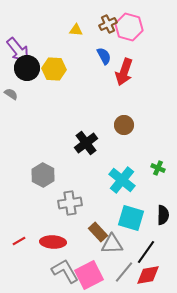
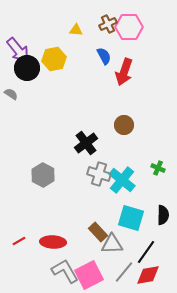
pink hexagon: rotated 16 degrees counterclockwise
yellow hexagon: moved 10 px up; rotated 15 degrees counterclockwise
gray cross: moved 29 px right, 29 px up; rotated 25 degrees clockwise
